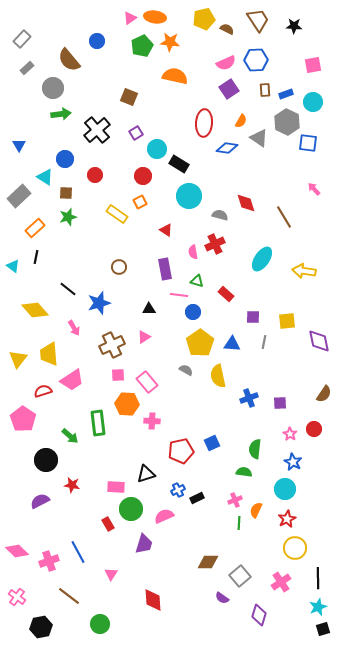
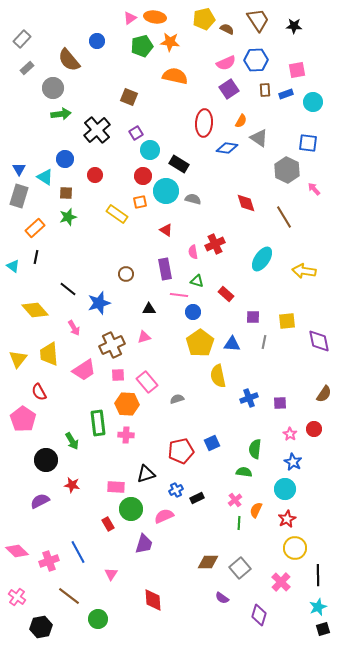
green pentagon at (142, 46): rotated 10 degrees clockwise
pink square at (313, 65): moved 16 px left, 5 px down
gray hexagon at (287, 122): moved 48 px down
blue triangle at (19, 145): moved 24 px down
cyan circle at (157, 149): moved 7 px left, 1 px down
gray rectangle at (19, 196): rotated 30 degrees counterclockwise
cyan circle at (189, 196): moved 23 px left, 5 px up
orange square at (140, 202): rotated 16 degrees clockwise
gray semicircle at (220, 215): moved 27 px left, 16 px up
brown circle at (119, 267): moved 7 px right, 7 px down
pink triangle at (144, 337): rotated 16 degrees clockwise
gray semicircle at (186, 370): moved 9 px left, 29 px down; rotated 48 degrees counterclockwise
pink trapezoid at (72, 380): moved 12 px right, 10 px up
red semicircle at (43, 391): moved 4 px left, 1 px down; rotated 102 degrees counterclockwise
pink cross at (152, 421): moved 26 px left, 14 px down
green arrow at (70, 436): moved 2 px right, 5 px down; rotated 18 degrees clockwise
blue cross at (178, 490): moved 2 px left
pink cross at (235, 500): rotated 16 degrees counterclockwise
gray square at (240, 576): moved 8 px up
black line at (318, 578): moved 3 px up
pink cross at (281, 582): rotated 12 degrees counterclockwise
green circle at (100, 624): moved 2 px left, 5 px up
